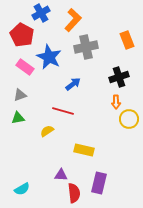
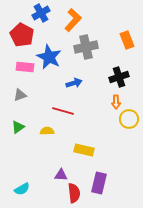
pink rectangle: rotated 30 degrees counterclockwise
blue arrow: moved 1 px right, 1 px up; rotated 21 degrees clockwise
green triangle: moved 9 px down; rotated 24 degrees counterclockwise
yellow semicircle: rotated 32 degrees clockwise
